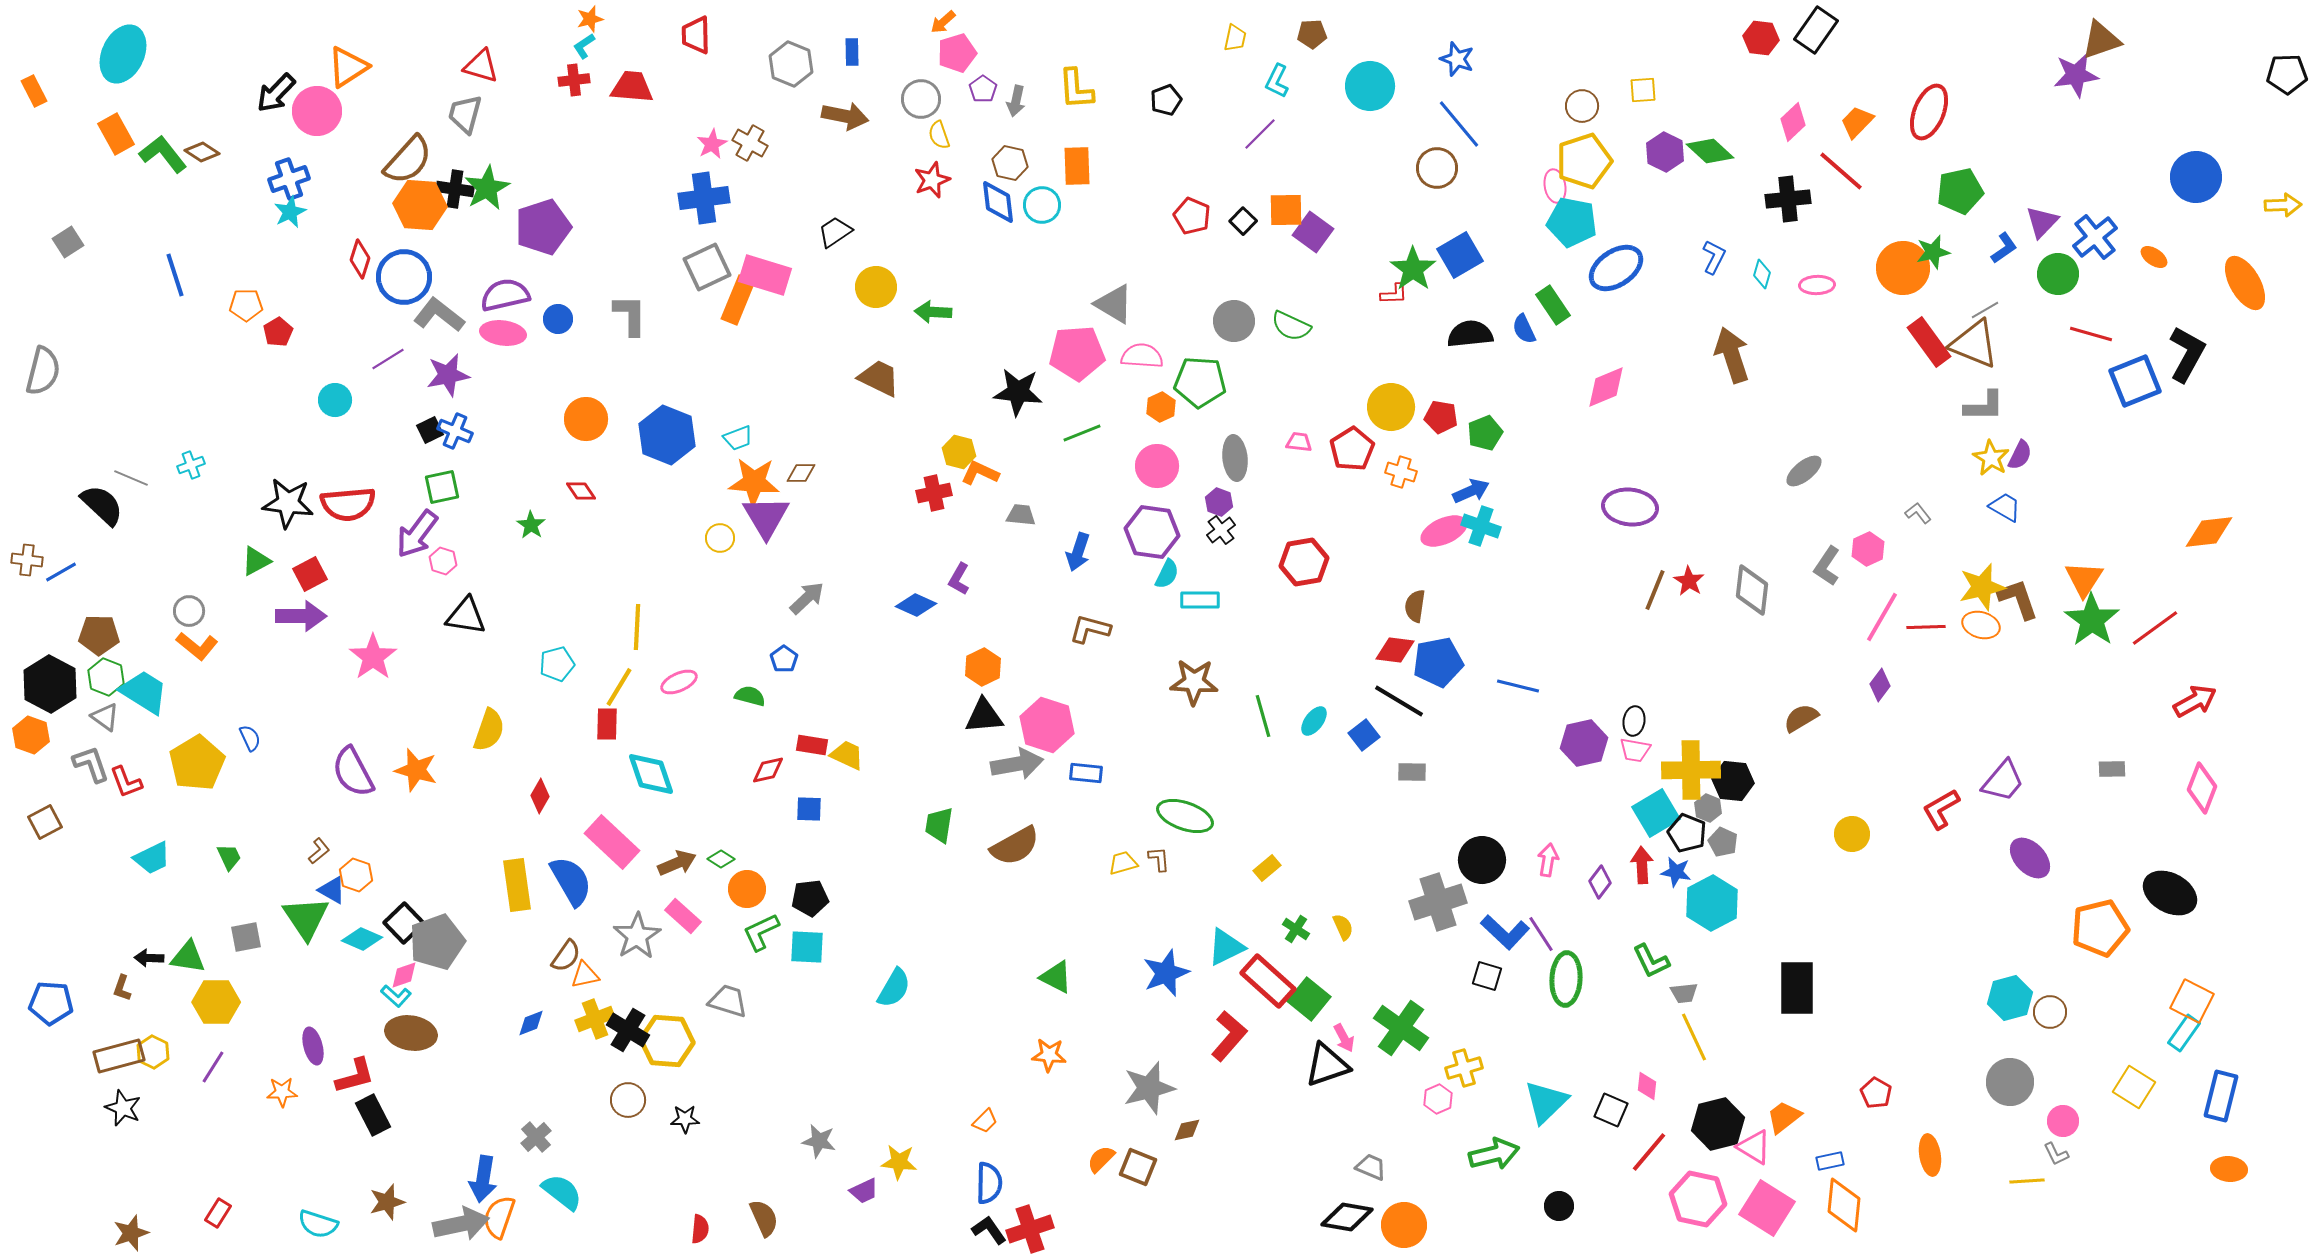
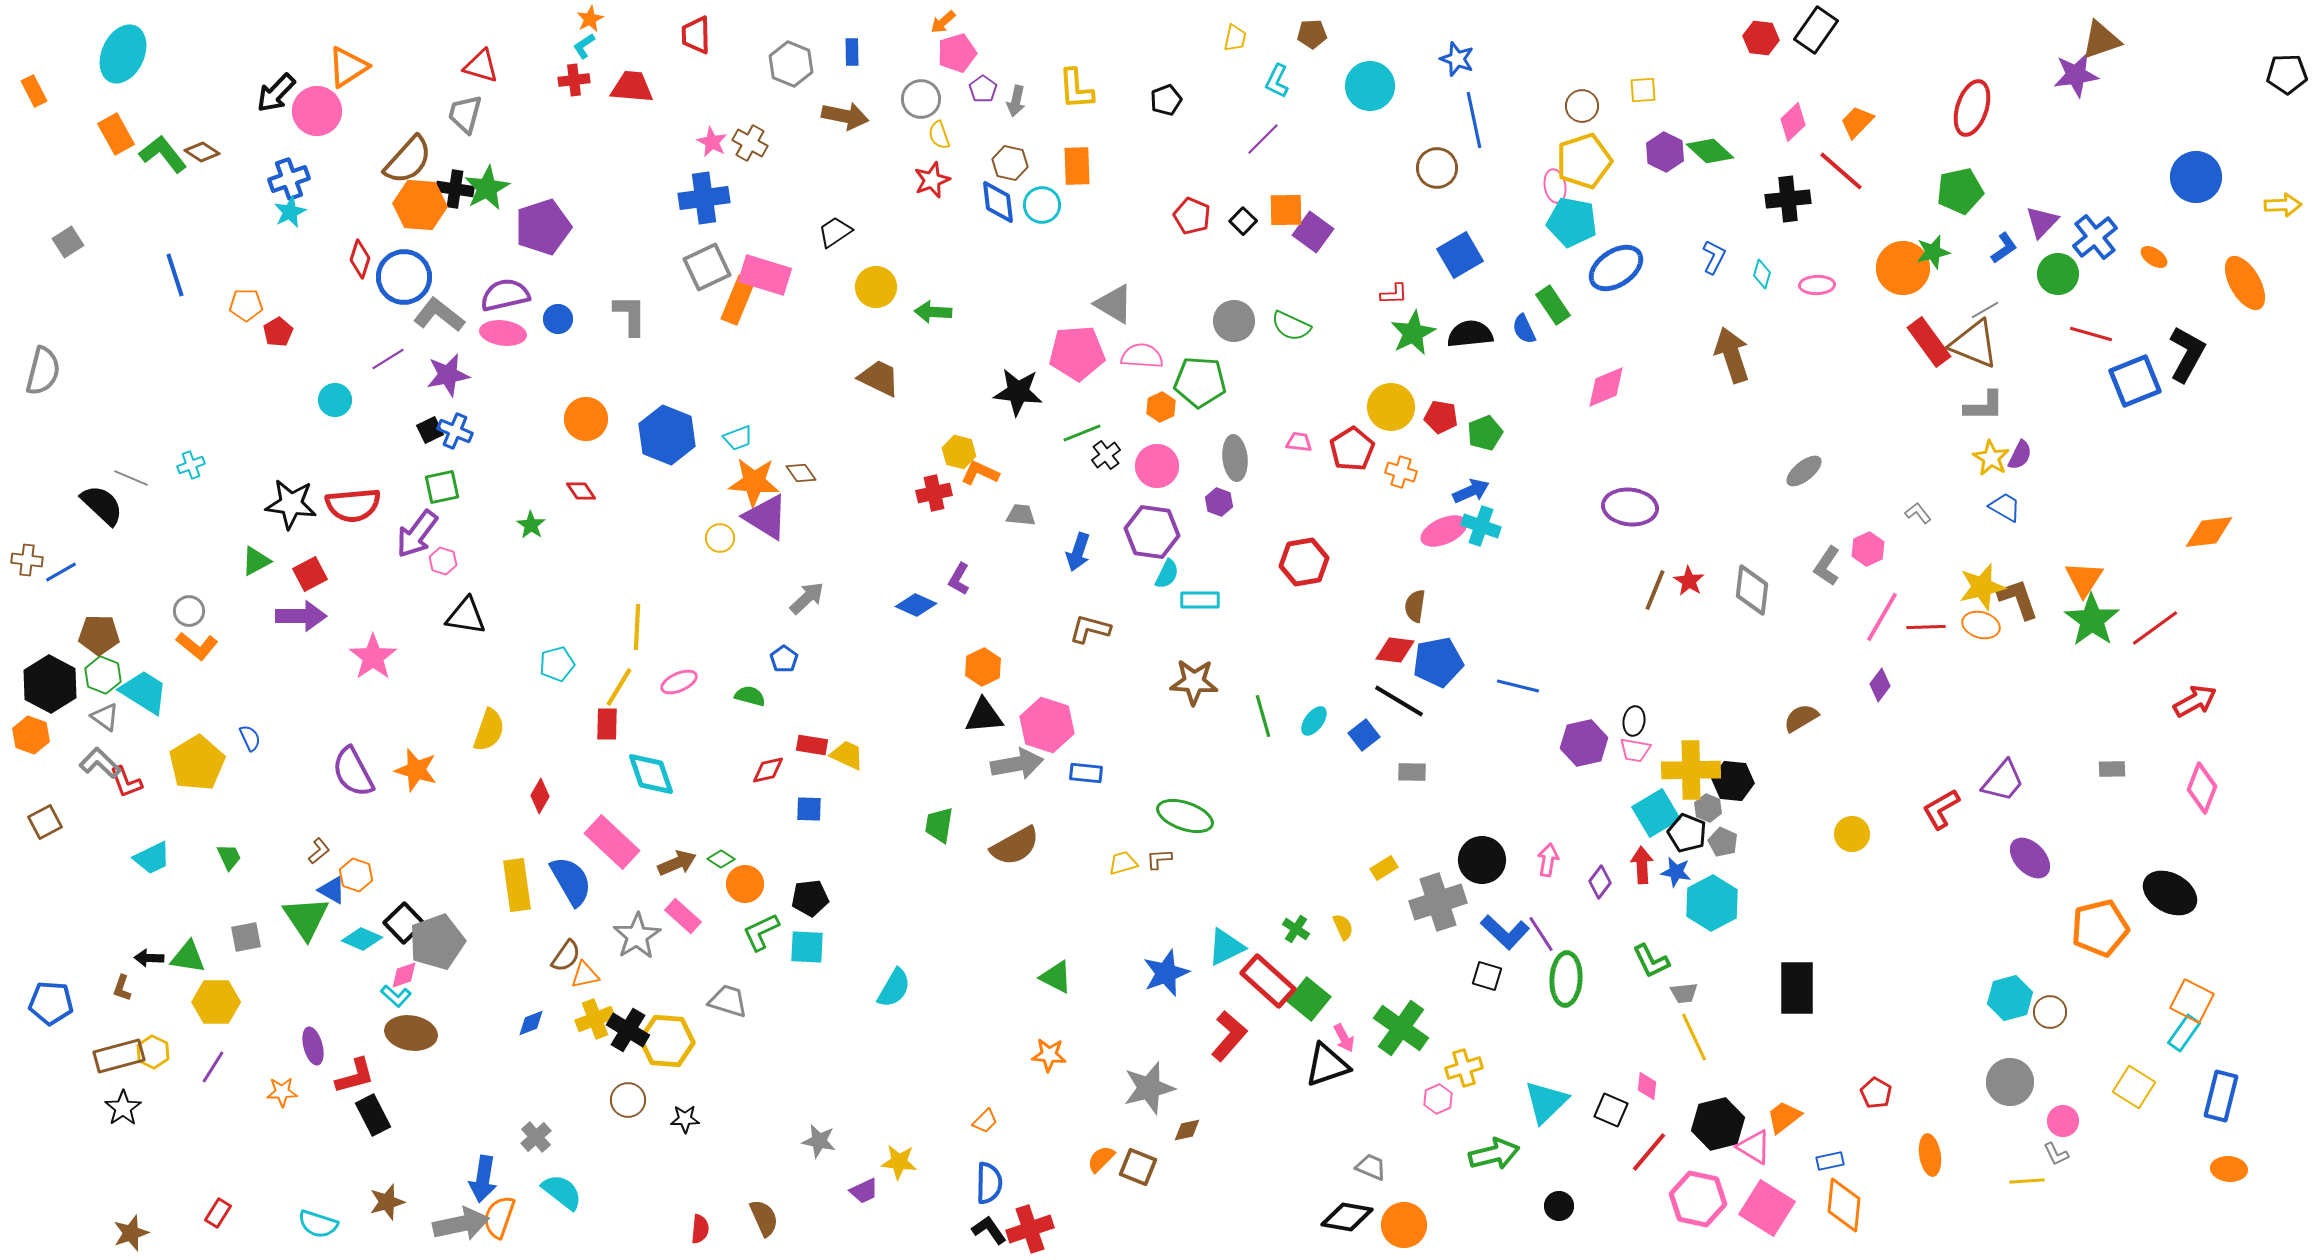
orange star at (590, 19): rotated 12 degrees counterclockwise
red ellipse at (1929, 112): moved 43 px right, 4 px up; rotated 4 degrees counterclockwise
blue line at (1459, 124): moved 15 px right, 4 px up; rotated 28 degrees clockwise
purple line at (1260, 134): moved 3 px right, 5 px down
pink star at (712, 144): moved 2 px up; rotated 16 degrees counterclockwise
green star at (1413, 269): moved 64 px down; rotated 9 degrees clockwise
brown diamond at (801, 473): rotated 56 degrees clockwise
black star at (288, 503): moved 3 px right, 1 px down
red semicircle at (348, 504): moved 5 px right, 1 px down
purple triangle at (766, 517): rotated 27 degrees counterclockwise
black cross at (1221, 530): moved 115 px left, 75 px up
green hexagon at (106, 677): moved 3 px left, 2 px up
gray L-shape at (91, 764): moved 9 px right, 1 px up; rotated 27 degrees counterclockwise
brown L-shape at (1159, 859): rotated 88 degrees counterclockwise
yellow rectangle at (1267, 868): moved 117 px right; rotated 8 degrees clockwise
orange circle at (747, 889): moved 2 px left, 5 px up
black star at (123, 1108): rotated 15 degrees clockwise
